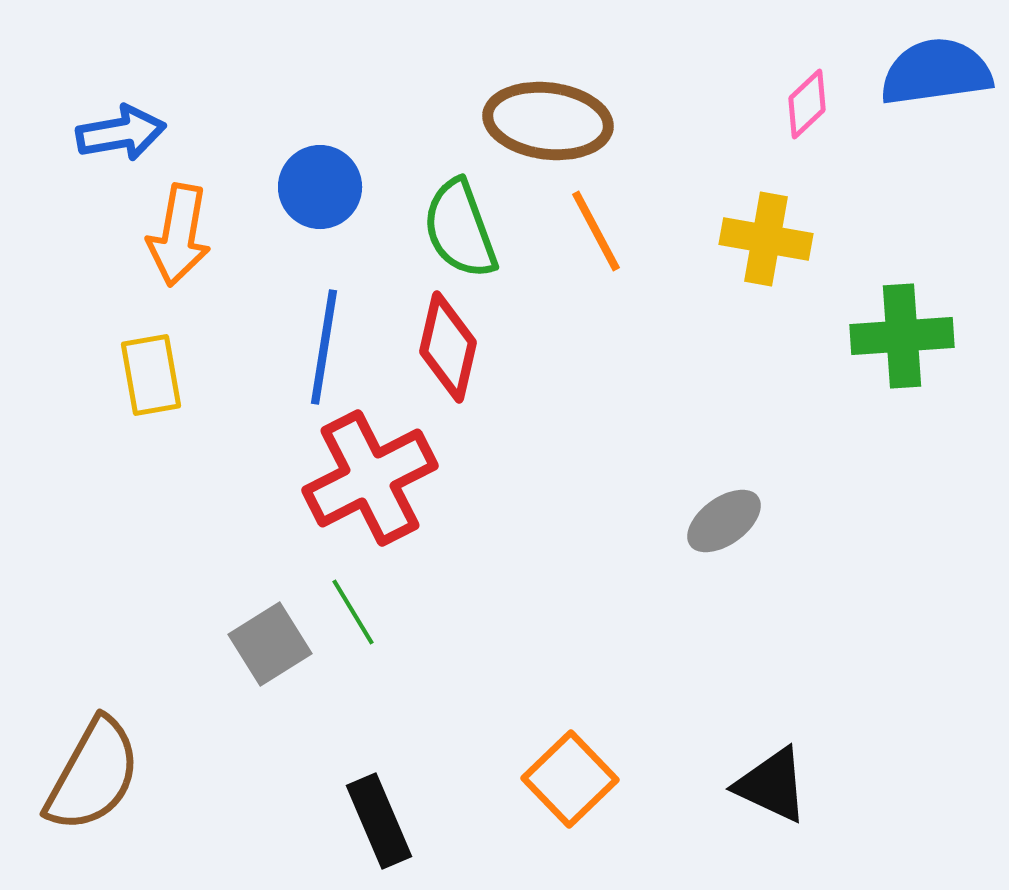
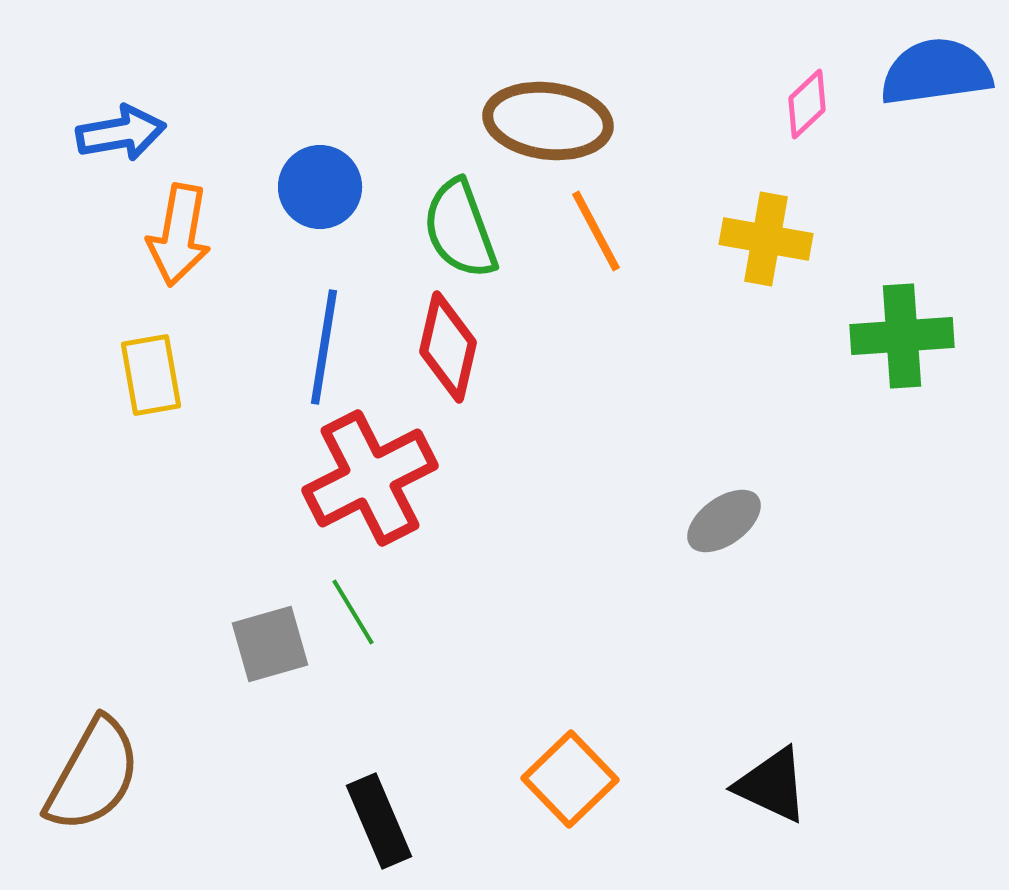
gray square: rotated 16 degrees clockwise
